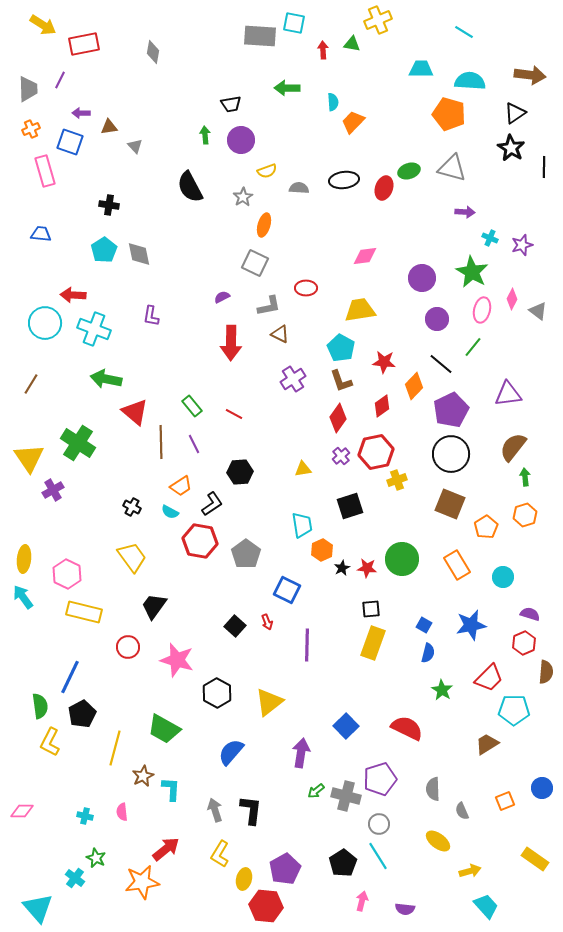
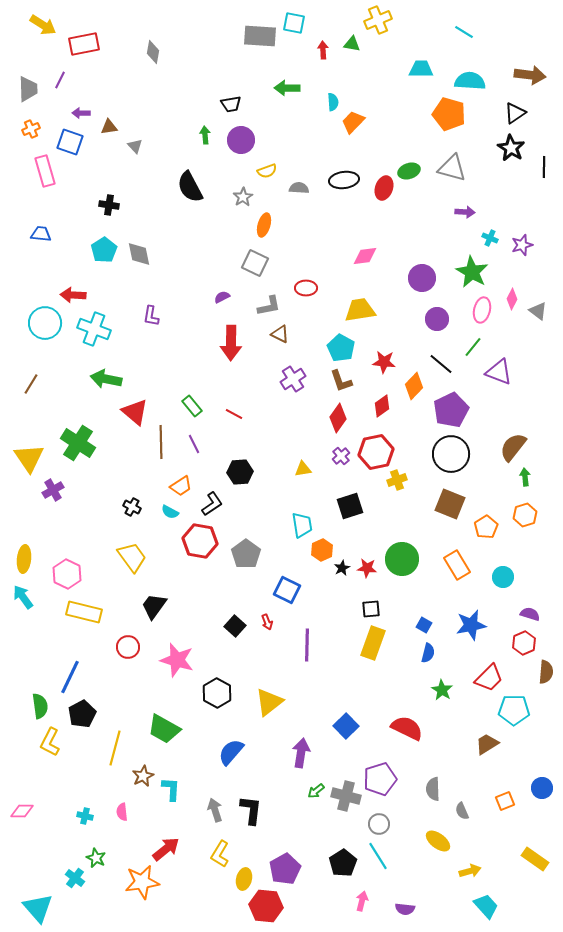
purple triangle at (508, 394): moved 9 px left, 22 px up; rotated 28 degrees clockwise
